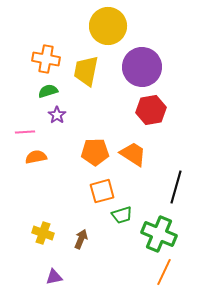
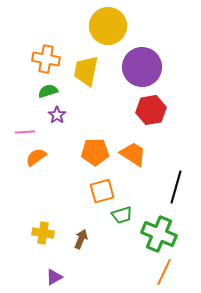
orange semicircle: rotated 25 degrees counterclockwise
yellow cross: rotated 10 degrees counterclockwise
purple triangle: rotated 18 degrees counterclockwise
